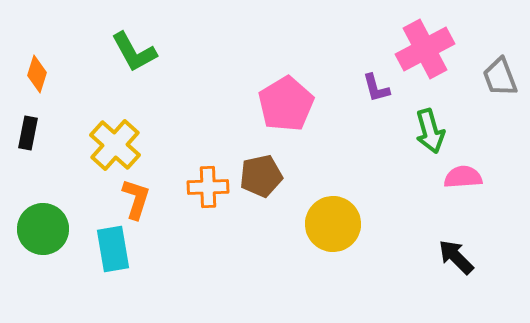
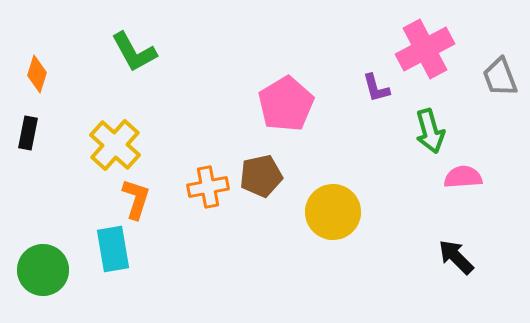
orange cross: rotated 9 degrees counterclockwise
yellow circle: moved 12 px up
green circle: moved 41 px down
